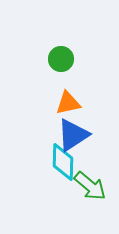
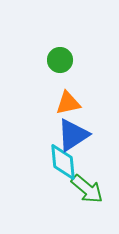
green circle: moved 1 px left, 1 px down
cyan diamond: rotated 6 degrees counterclockwise
green arrow: moved 3 px left, 3 px down
